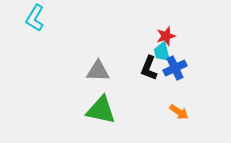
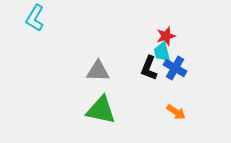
blue cross: rotated 35 degrees counterclockwise
orange arrow: moved 3 px left
